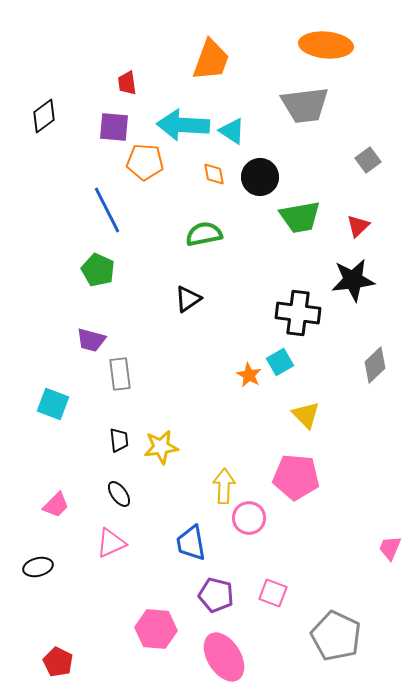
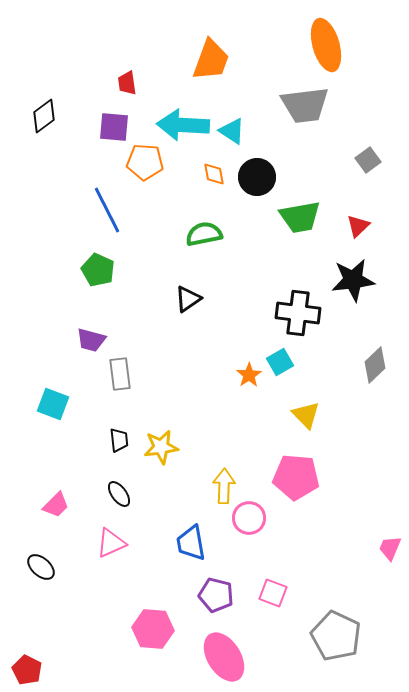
orange ellipse at (326, 45): rotated 69 degrees clockwise
black circle at (260, 177): moved 3 px left
orange star at (249, 375): rotated 10 degrees clockwise
black ellipse at (38, 567): moved 3 px right; rotated 56 degrees clockwise
pink hexagon at (156, 629): moved 3 px left
red pentagon at (58, 662): moved 31 px left, 8 px down
